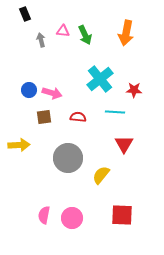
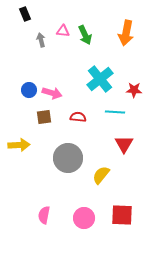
pink circle: moved 12 px right
